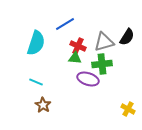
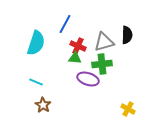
blue line: rotated 30 degrees counterclockwise
black semicircle: moved 2 px up; rotated 30 degrees counterclockwise
